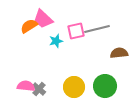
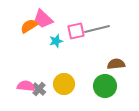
brown semicircle: moved 3 px left, 11 px down
yellow circle: moved 10 px left, 3 px up
